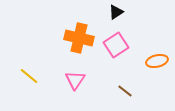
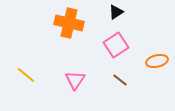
orange cross: moved 10 px left, 15 px up
yellow line: moved 3 px left, 1 px up
brown line: moved 5 px left, 11 px up
